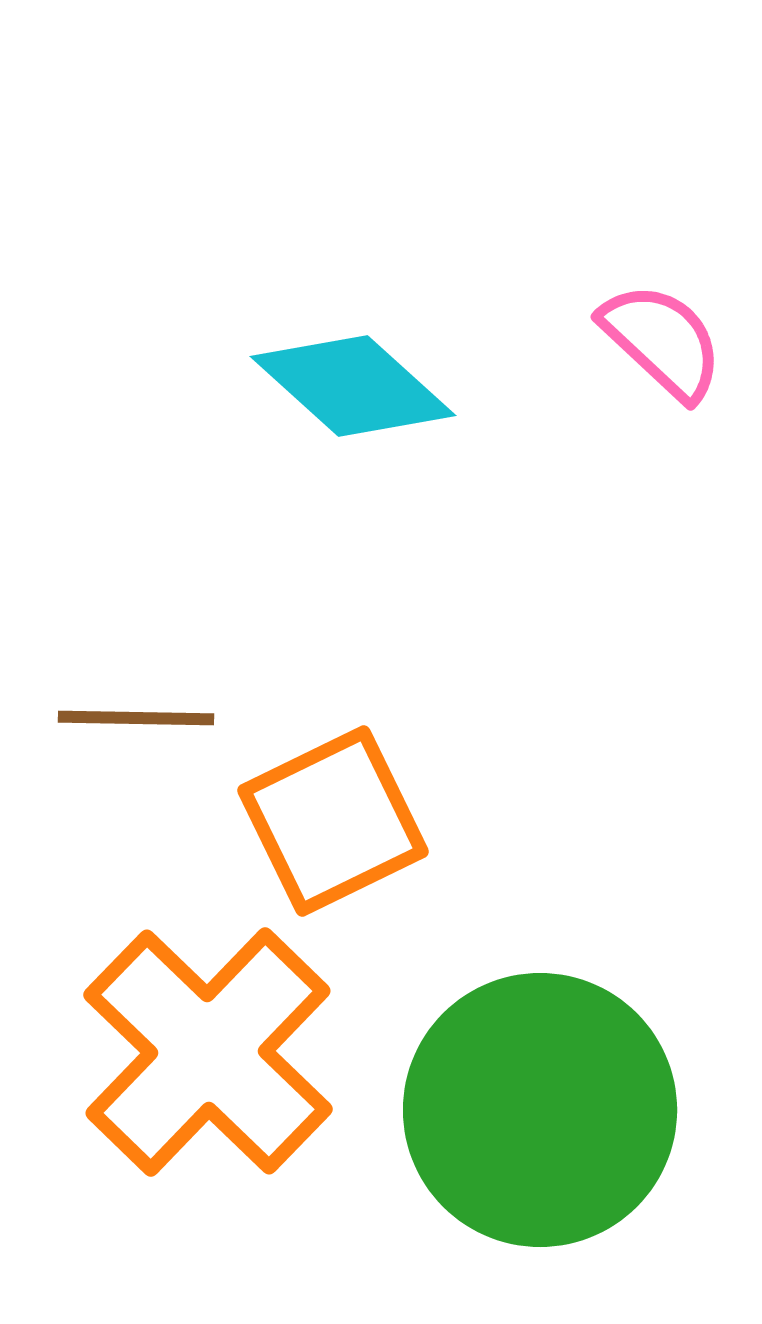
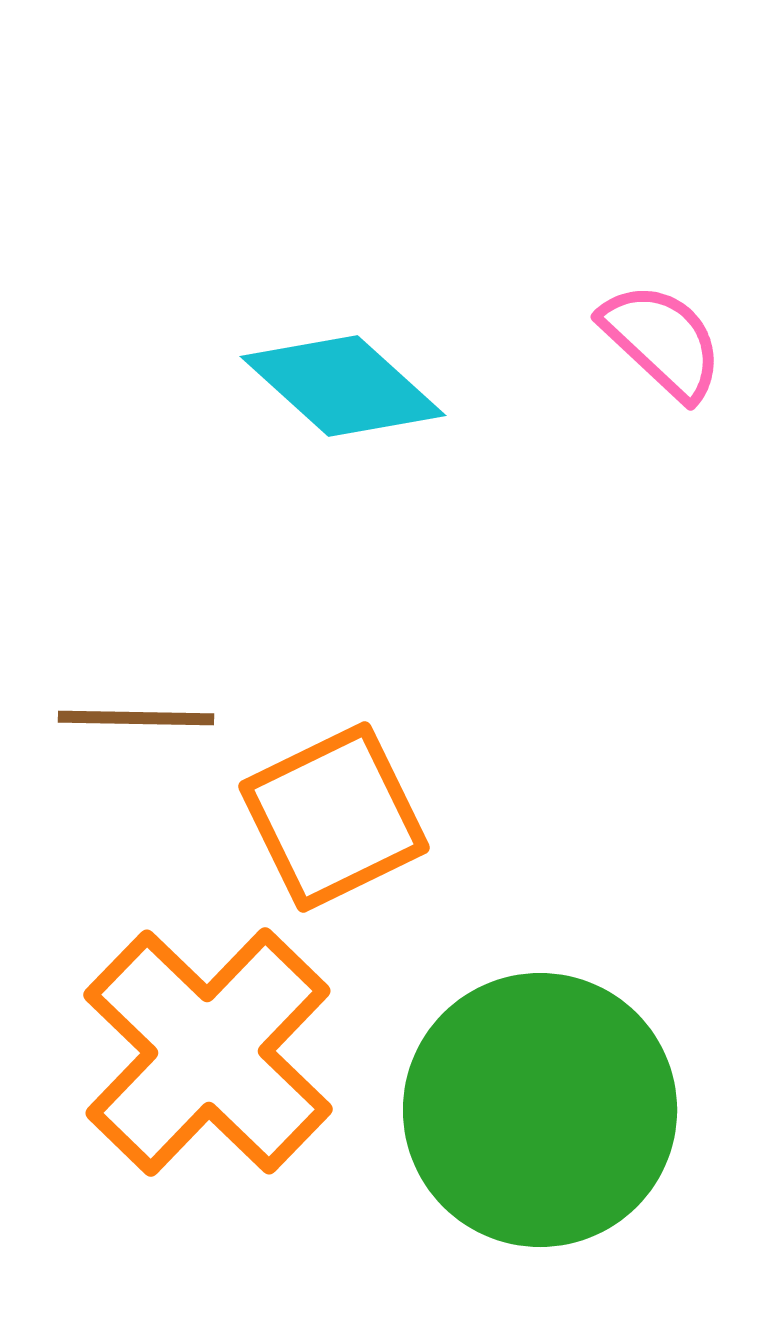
cyan diamond: moved 10 px left
orange square: moved 1 px right, 4 px up
